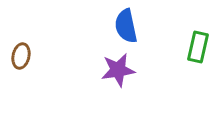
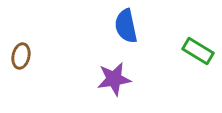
green rectangle: moved 4 px down; rotated 72 degrees counterclockwise
purple star: moved 4 px left, 9 px down
